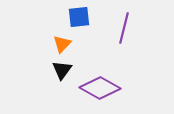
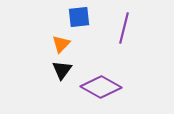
orange triangle: moved 1 px left
purple diamond: moved 1 px right, 1 px up
